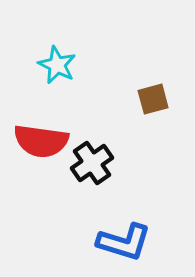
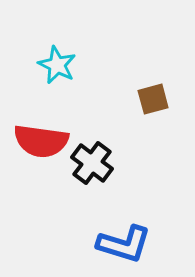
black cross: rotated 18 degrees counterclockwise
blue L-shape: moved 2 px down
